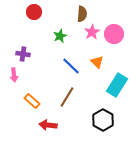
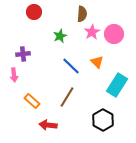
purple cross: rotated 16 degrees counterclockwise
